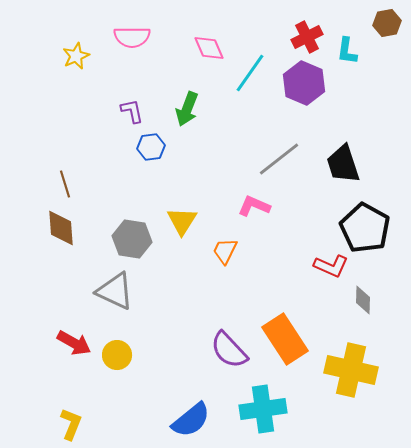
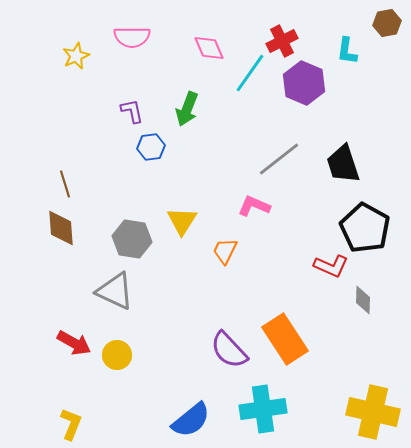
red cross: moved 25 px left, 4 px down
yellow cross: moved 22 px right, 42 px down
